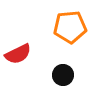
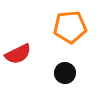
black circle: moved 2 px right, 2 px up
